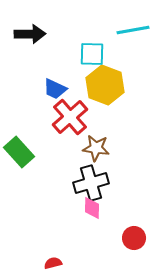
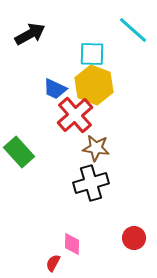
cyan line: rotated 52 degrees clockwise
black arrow: rotated 28 degrees counterclockwise
yellow hexagon: moved 11 px left
red cross: moved 5 px right, 2 px up
pink diamond: moved 20 px left, 36 px down
red semicircle: rotated 48 degrees counterclockwise
